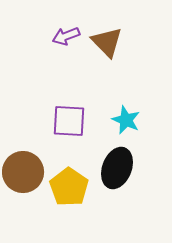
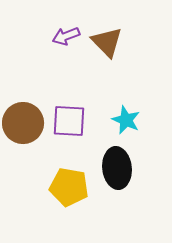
black ellipse: rotated 27 degrees counterclockwise
brown circle: moved 49 px up
yellow pentagon: rotated 24 degrees counterclockwise
